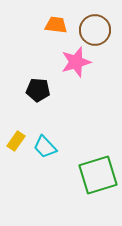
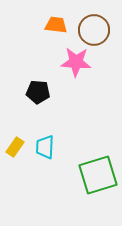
brown circle: moved 1 px left
pink star: rotated 20 degrees clockwise
black pentagon: moved 2 px down
yellow rectangle: moved 1 px left, 6 px down
cyan trapezoid: rotated 45 degrees clockwise
